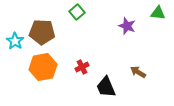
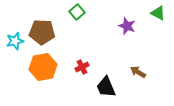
green triangle: rotated 21 degrees clockwise
cyan star: rotated 24 degrees clockwise
